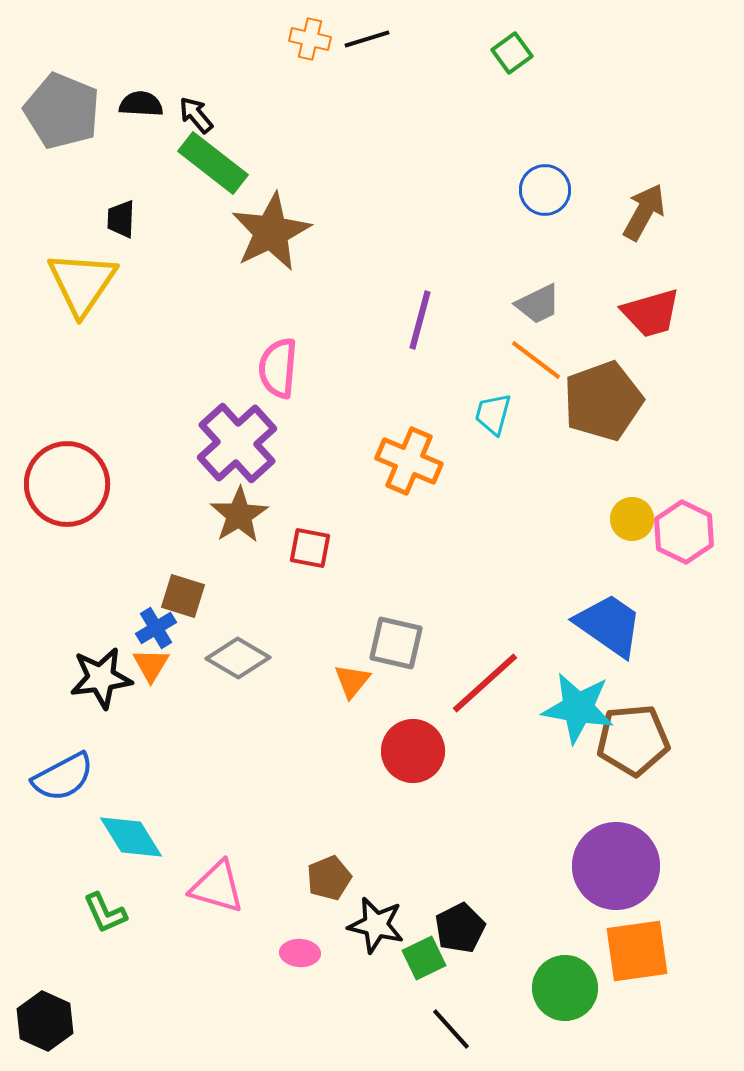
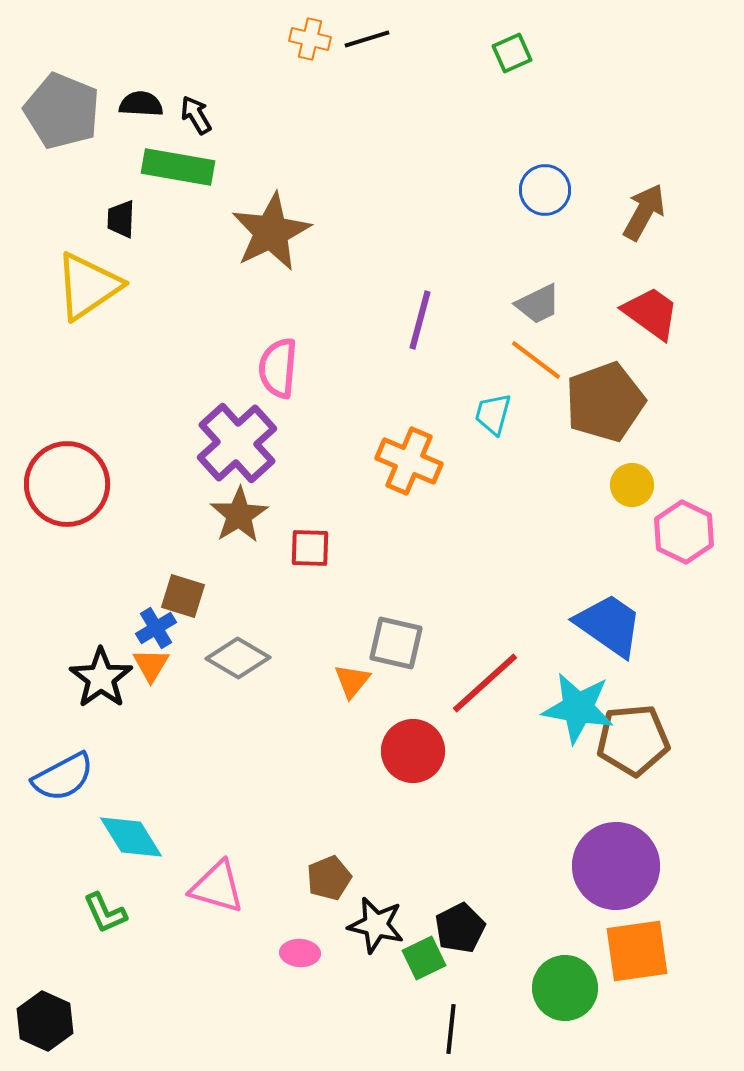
green square at (512, 53): rotated 12 degrees clockwise
black arrow at (196, 115): rotated 9 degrees clockwise
green rectangle at (213, 163): moved 35 px left, 4 px down; rotated 28 degrees counterclockwise
yellow triangle at (82, 283): moved 6 px right, 3 px down; rotated 22 degrees clockwise
red trapezoid at (651, 313): rotated 128 degrees counterclockwise
brown pentagon at (603, 401): moved 2 px right, 1 px down
yellow circle at (632, 519): moved 34 px up
red square at (310, 548): rotated 9 degrees counterclockwise
black star at (101, 678): rotated 28 degrees counterclockwise
black line at (451, 1029): rotated 48 degrees clockwise
